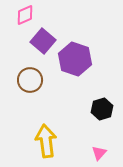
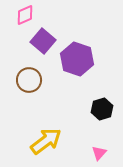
purple hexagon: moved 2 px right
brown circle: moved 1 px left
yellow arrow: rotated 60 degrees clockwise
